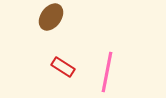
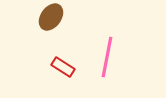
pink line: moved 15 px up
